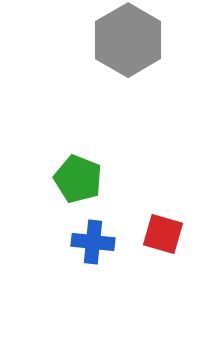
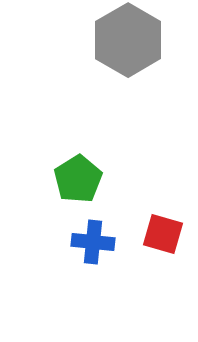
green pentagon: rotated 18 degrees clockwise
